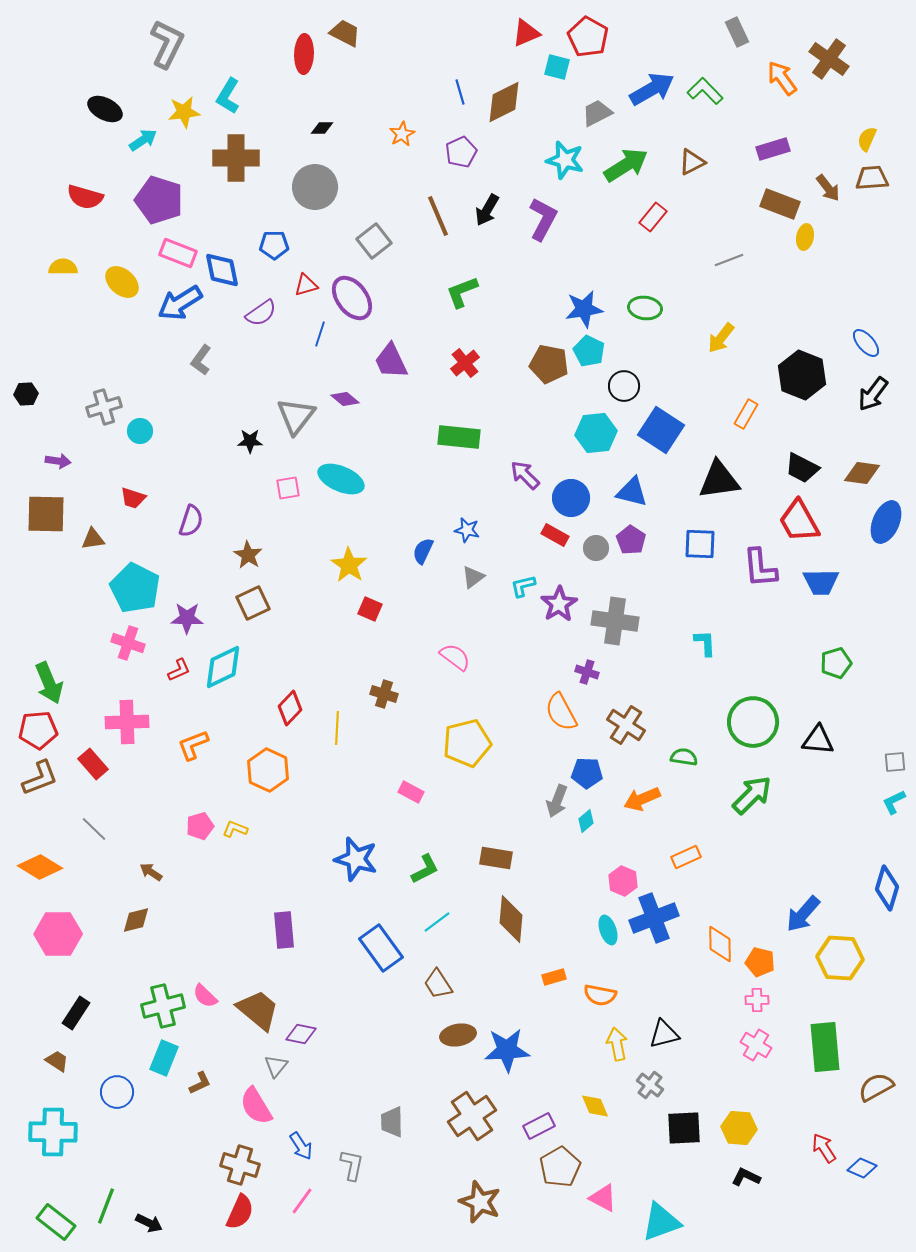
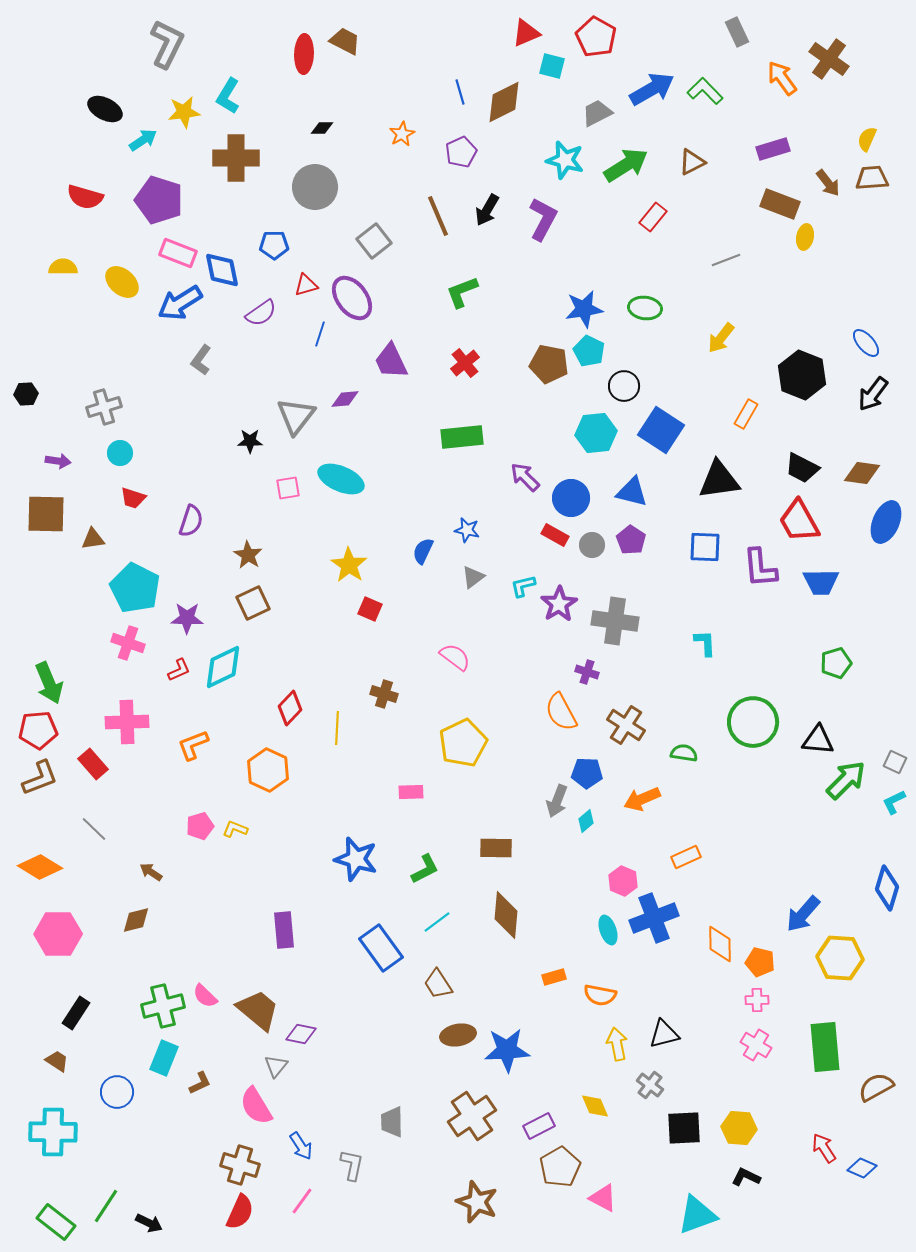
brown trapezoid at (345, 33): moved 8 px down
red pentagon at (588, 37): moved 8 px right
cyan square at (557, 67): moved 5 px left, 1 px up
brown arrow at (828, 188): moved 5 px up
gray line at (729, 260): moved 3 px left
purple diamond at (345, 399): rotated 44 degrees counterclockwise
cyan circle at (140, 431): moved 20 px left, 22 px down
green rectangle at (459, 437): moved 3 px right; rotated 12 degrees counterclockwise
purple arrow at (525, 475): moved 2 px down
blue square at (700, 544): moved 5 px right, 3 px down
gray circle at (596, 548): moved 4 px left, 3 px up
yellow pentagon at (467, 743): moved 4 px left; rotated 12 degrees counterclockwise
green semicircle at (684, 757): moved 4 px up
gray square at (895, 762): rotated 30 degrees clockwise
pink rectangle at (411, 792): rotated 30 degrees counterclockwise
green arrow at (752, 795): moved 94 px right, 15 px up
brown rectangle at (496, 858): moved 10 px up; rotated 8 degrees counterclockwise
brown diamond at (511, 919): moved 5 px left, 4 px up
brown star at (480, 1202): moved 3 px left
green line at (106, 1206): rotated 12 degrees clockwise
cyan triangle at (661, 1222): moved 36 px right, 7 px up
